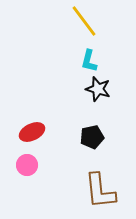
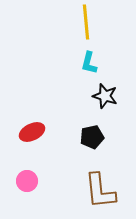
yellow line: moved 2 px right, 1 px down; rotated 32 degrees clockwise
cyan L-shape: moved 2 px down
black star: moved 7 px right, 7 px down
pink circle: moved 16 px down
